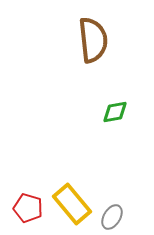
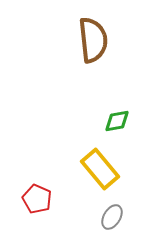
green diamond: moved 2 px right, 9 px down
yellow rectangle: moved 28 px right, 35 px up
red pentagon: moved 9 px right, 9 px up; rotated 8 degrees clockwise
